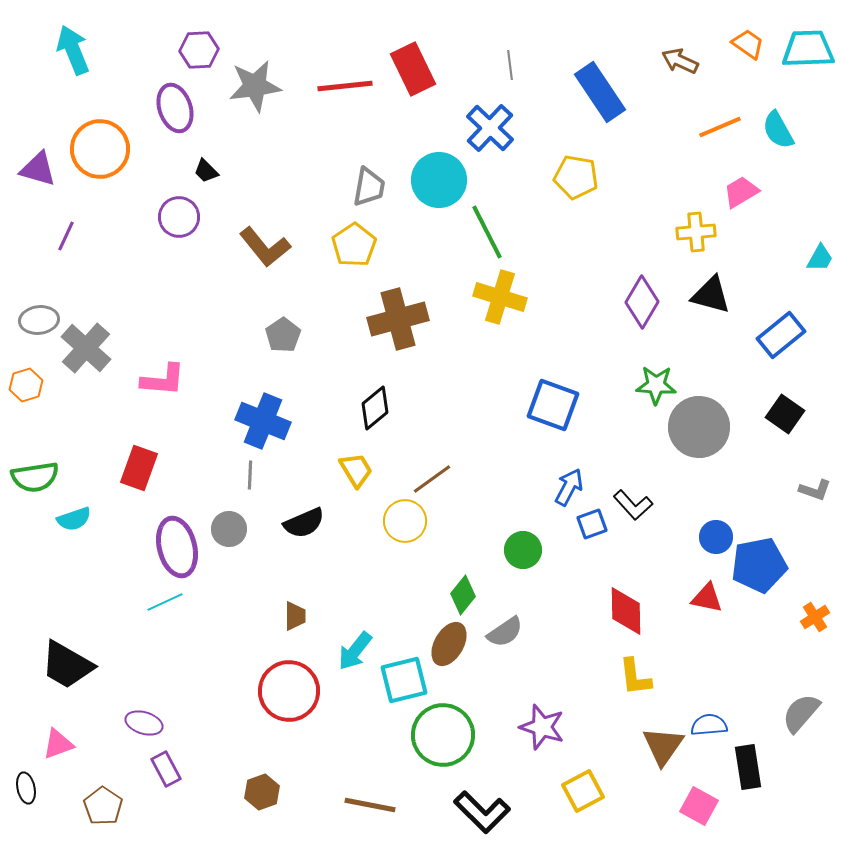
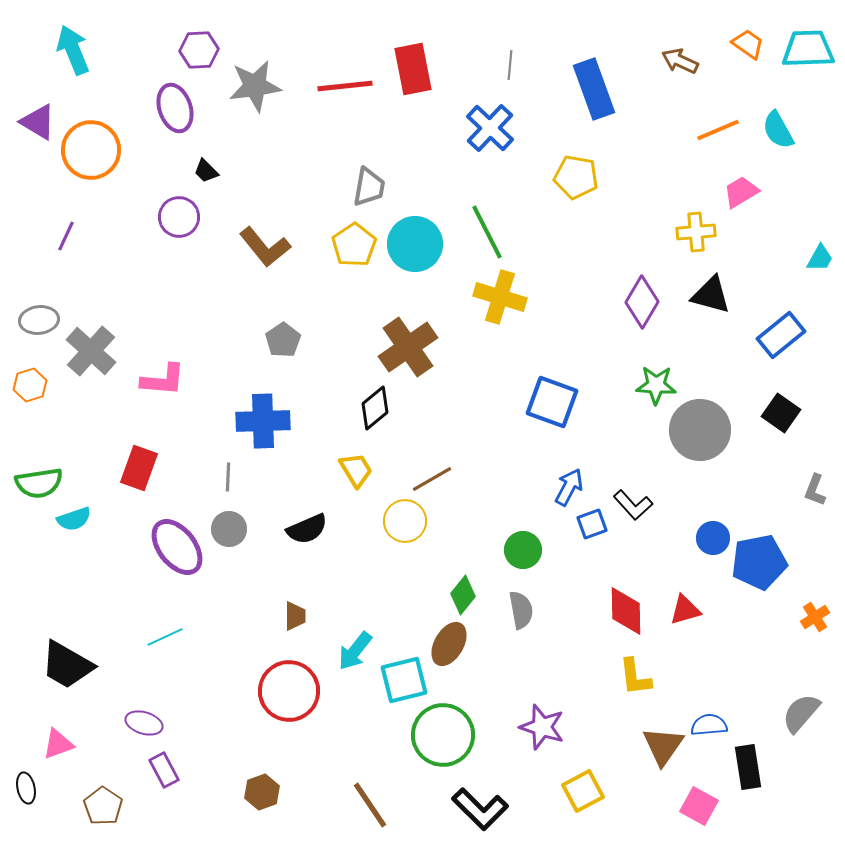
gray line at (510, 65): rotated 12 degrees clockwise
red rectangle at (413, 69): rotated 15 degrees clockwise
blue rectangle at (600, 92): moved 6 px left, 3 px up; rotated 14 degrees clockwise
orange line at (720, 127): moved 2 px left, 3 px down
orange circle at (100, 149): moved 9 px left, 1 px down
purple triangle at (38, 169): moved 47 px up; rotated 15 degrees clockwise
cyan circle at (439, 180): moved 24 px left, 64 px down
brown cross at (398, 319): moved 10 px right, 28 px down; rotated 20 degrees counterclockwise
gray pentagon at (283, 335): moved 5 px down
gray cross at (86, 348): moved 5 px right, 3 px down
orange hexagon at (26, 385): moved 4 px right
blue square at (553, 405): moved 1 px left, 3 px up
black square at (785, 414): moved 4 px left, 1 px up
blue cross at (263, 421): rotated 24 degrees counterclockwise
gray circle at (699, 427): moved 1 px right, 3 px down
gray line at (250, 475): moved 22 px left, 2 px down
green semicircle at (35, 477): moved 4 px right, 6 px down
brown line at (432, 479): rotated 6 degrees clockwise
gray L-shape at (815, 490): rotated 92 degrees clockwise
black semicircle at (304, 523): moved 3 px right, 6 px down
blue circle at (716, 537): moved 3 px left, 1 px down
purple ellipse at (177, 547): rotated 24 degrees counterclockwise
blue pentagon at (759, 565): moved 3 px up
red triangle at (707, 598): moved 22 px left, 12 px down; rotated 28 degrees counterclockwise
cyan line at (165, 602): moved 35 px down
gray semicircle at (505, 632): moved 16 px right, 22 px up; rotated 66 degrees counterclockwise
purple rectangle at (166, 769): moved 2 px left, 1 px down
brown line at (370, 805): rotated 45 degrees clockwise
black L-shape at (482, 812): moved 2 px left, 3 px up
